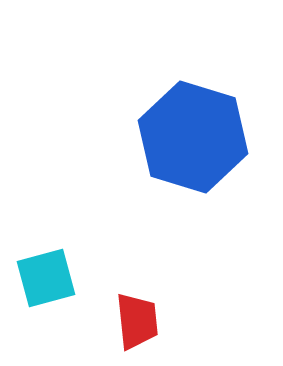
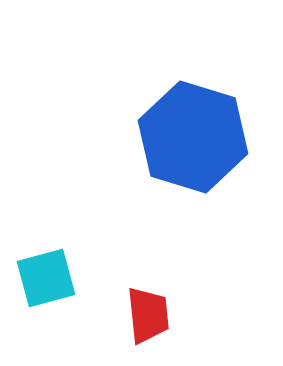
red trapezoid: moved 11 px right, 6 px up
